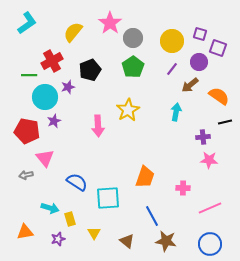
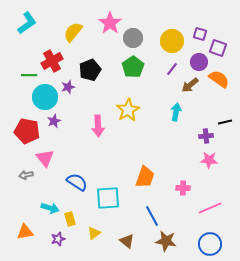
orange semicircle at (219, 96): moved 17 px up
purple cross at (203, 137): moved 3 px right, 1 px up
yellow triangle at (94, 233): rotated 24 degrees clockwise
